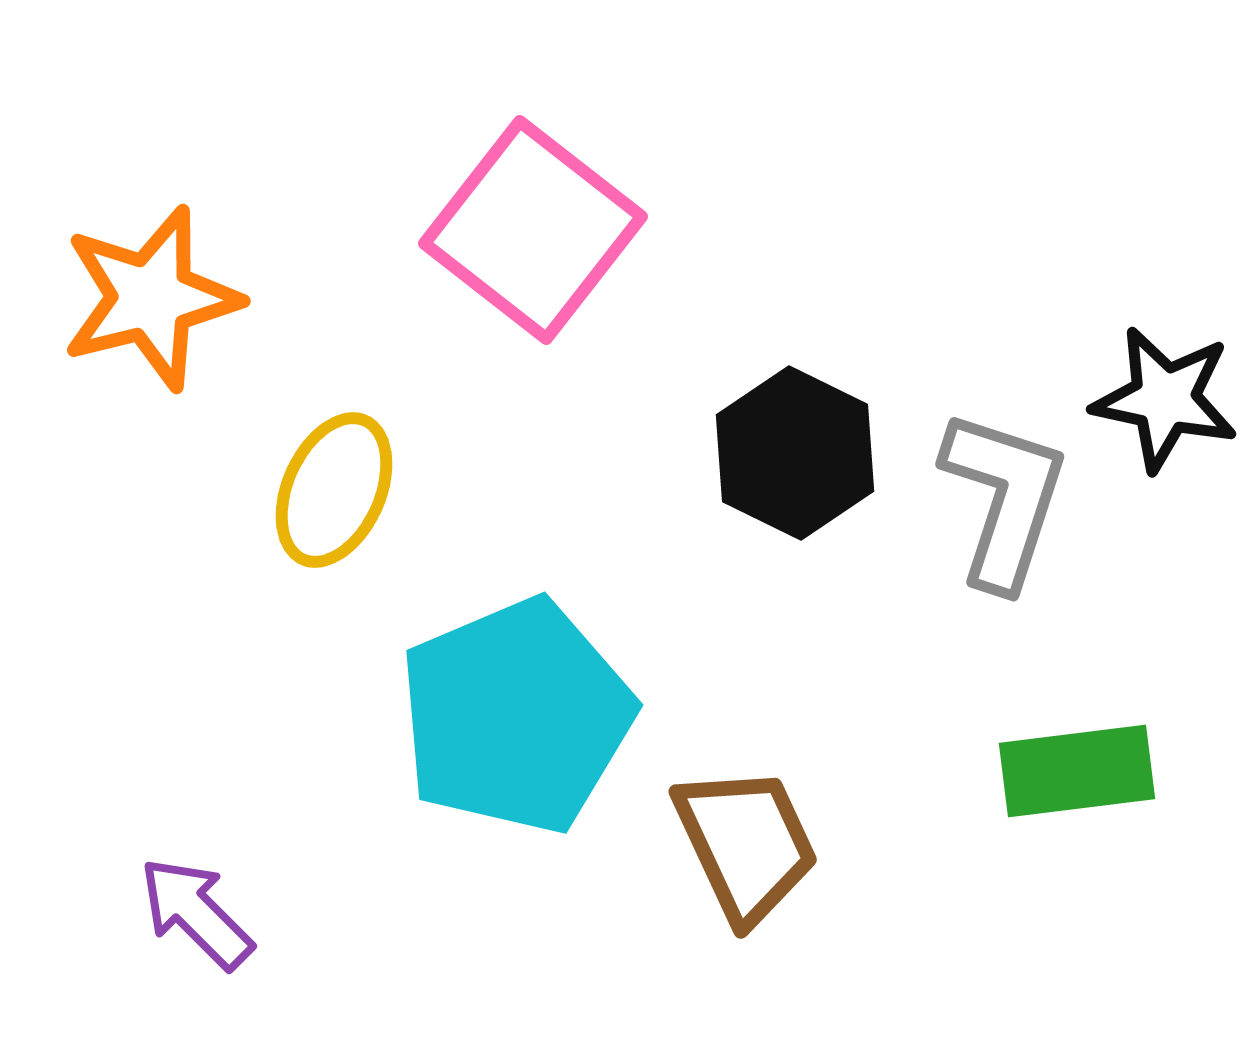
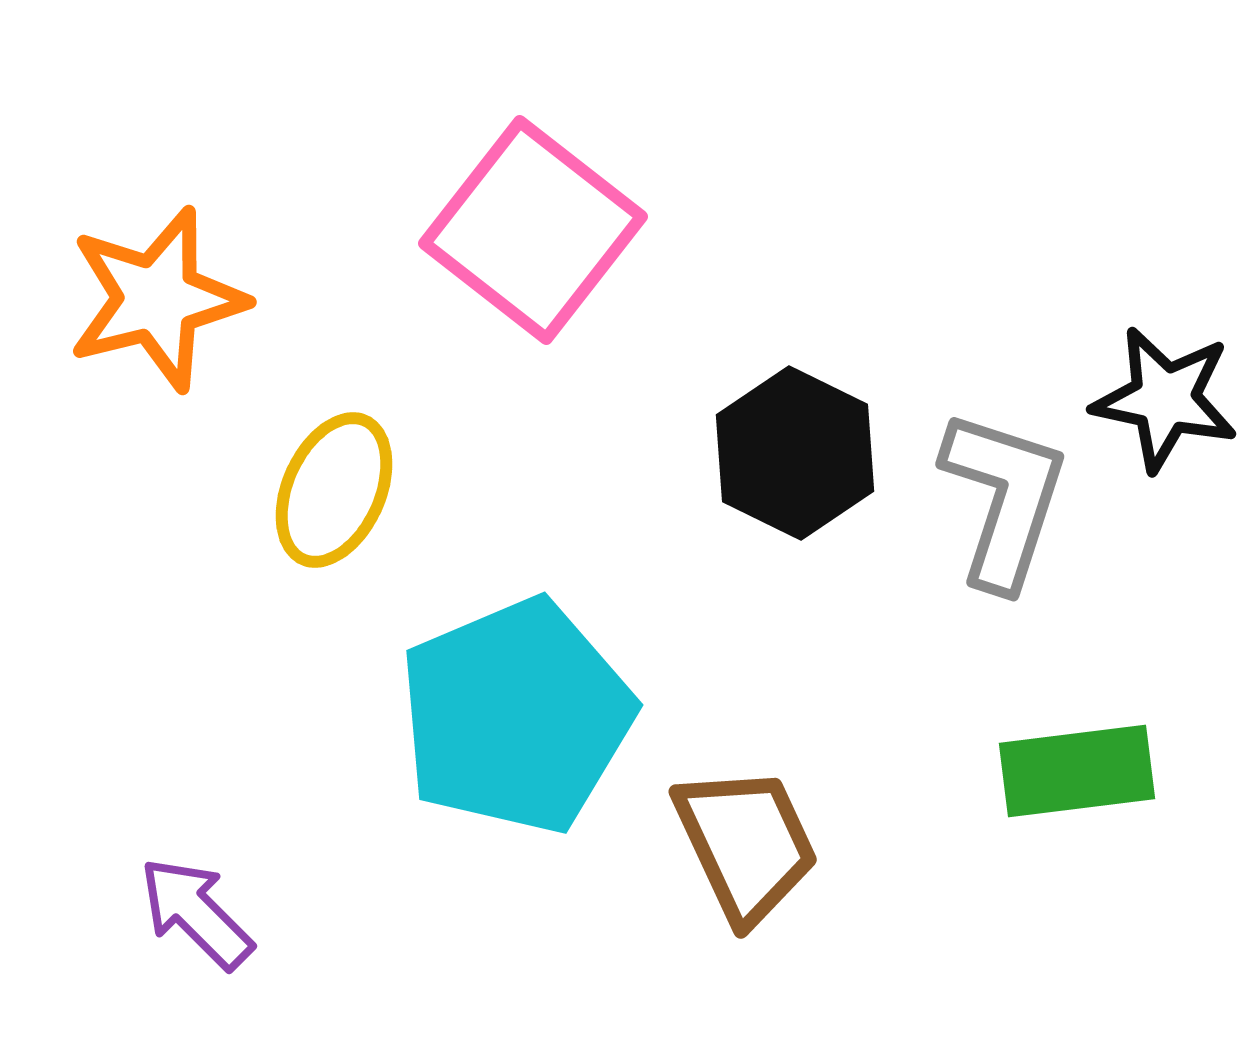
orange star: moved 6 px right, 1 px down
